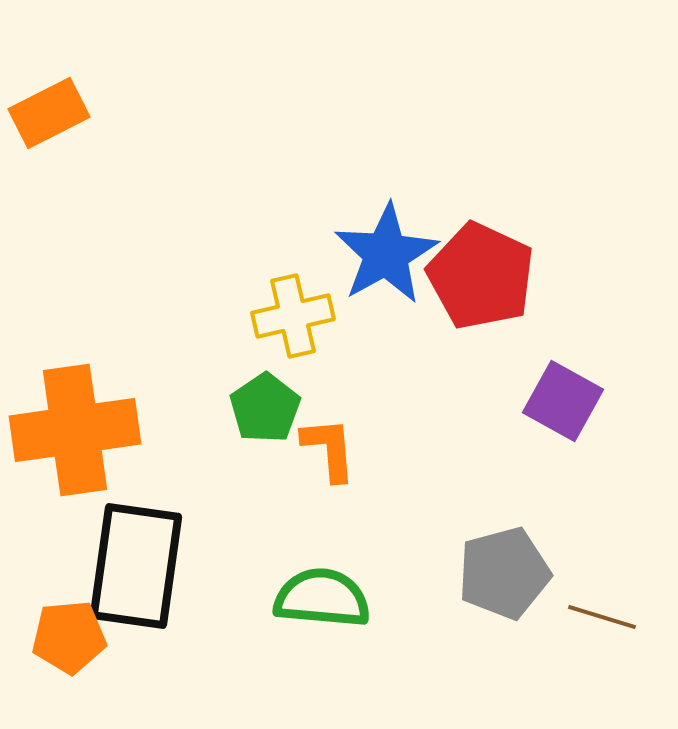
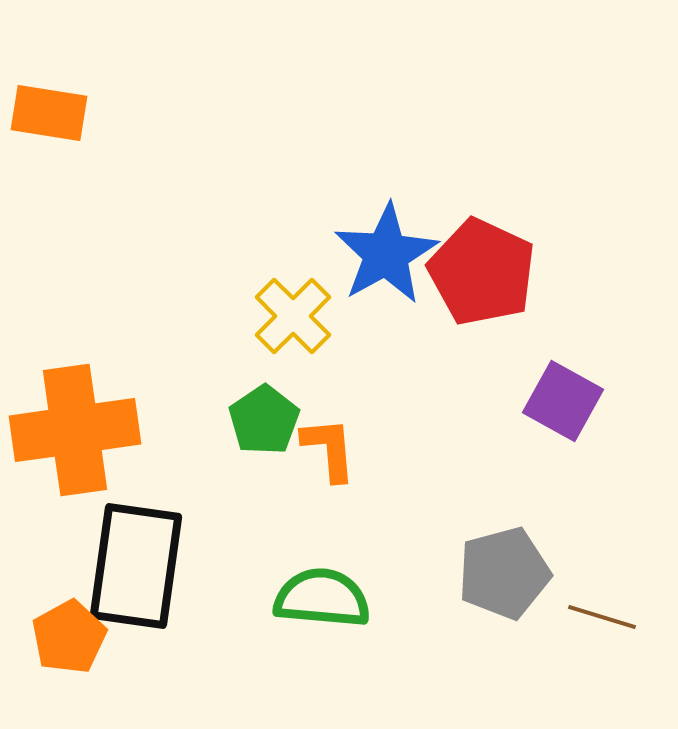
orange rectangle: rotated 36 degrees clockwise
red pentagon: moved 1 px right, 4 px up
yellow cross: rotated 32 degrees counterclockwise
green pentagon: moved 1 px left, 12 px down
orange pentagon: rotated 24 degrees counterclockwise
